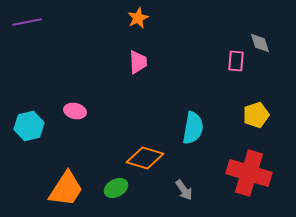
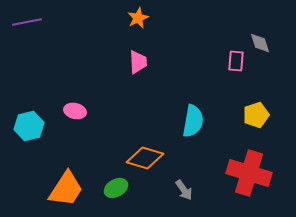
cyan semicircle: moved 7 px up
